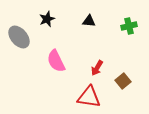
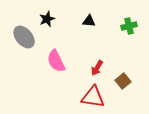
gray ellipse: moved 5 px right
red triangle: moved 4 px right
